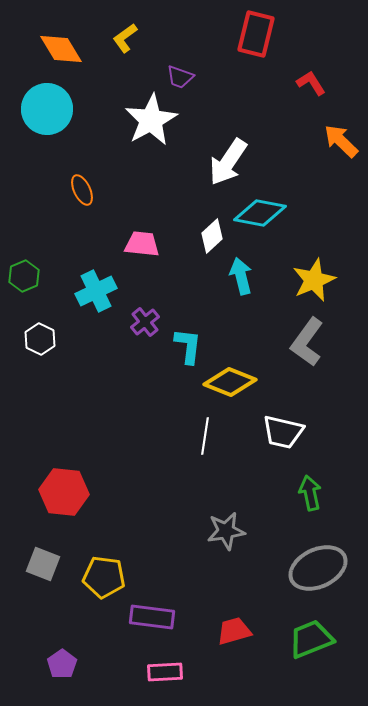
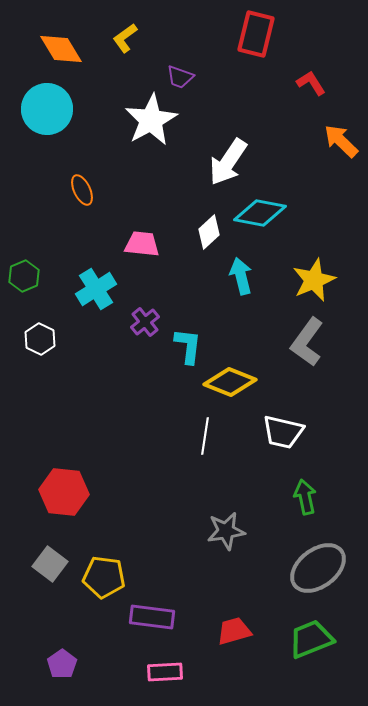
white diamond: moved 3 px left, 4 px up
cyan cross: moved 2 px up; rotated 6 degrees counterclockwise
green arrow: moved 5 px left, 4 px down
gray square: moved 7 px right; rotated 16 degrees clockwise
gray ellipse: rotated 12 degrees counterclockwise
